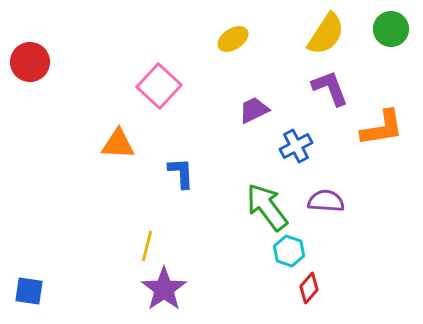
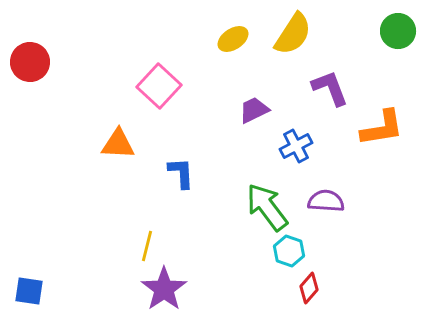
green circle: moved 7 px right, 2 px down
yellow semicircle: moved 33 px left
